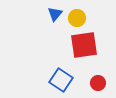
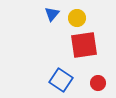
blue triangle: moved 3 px left
